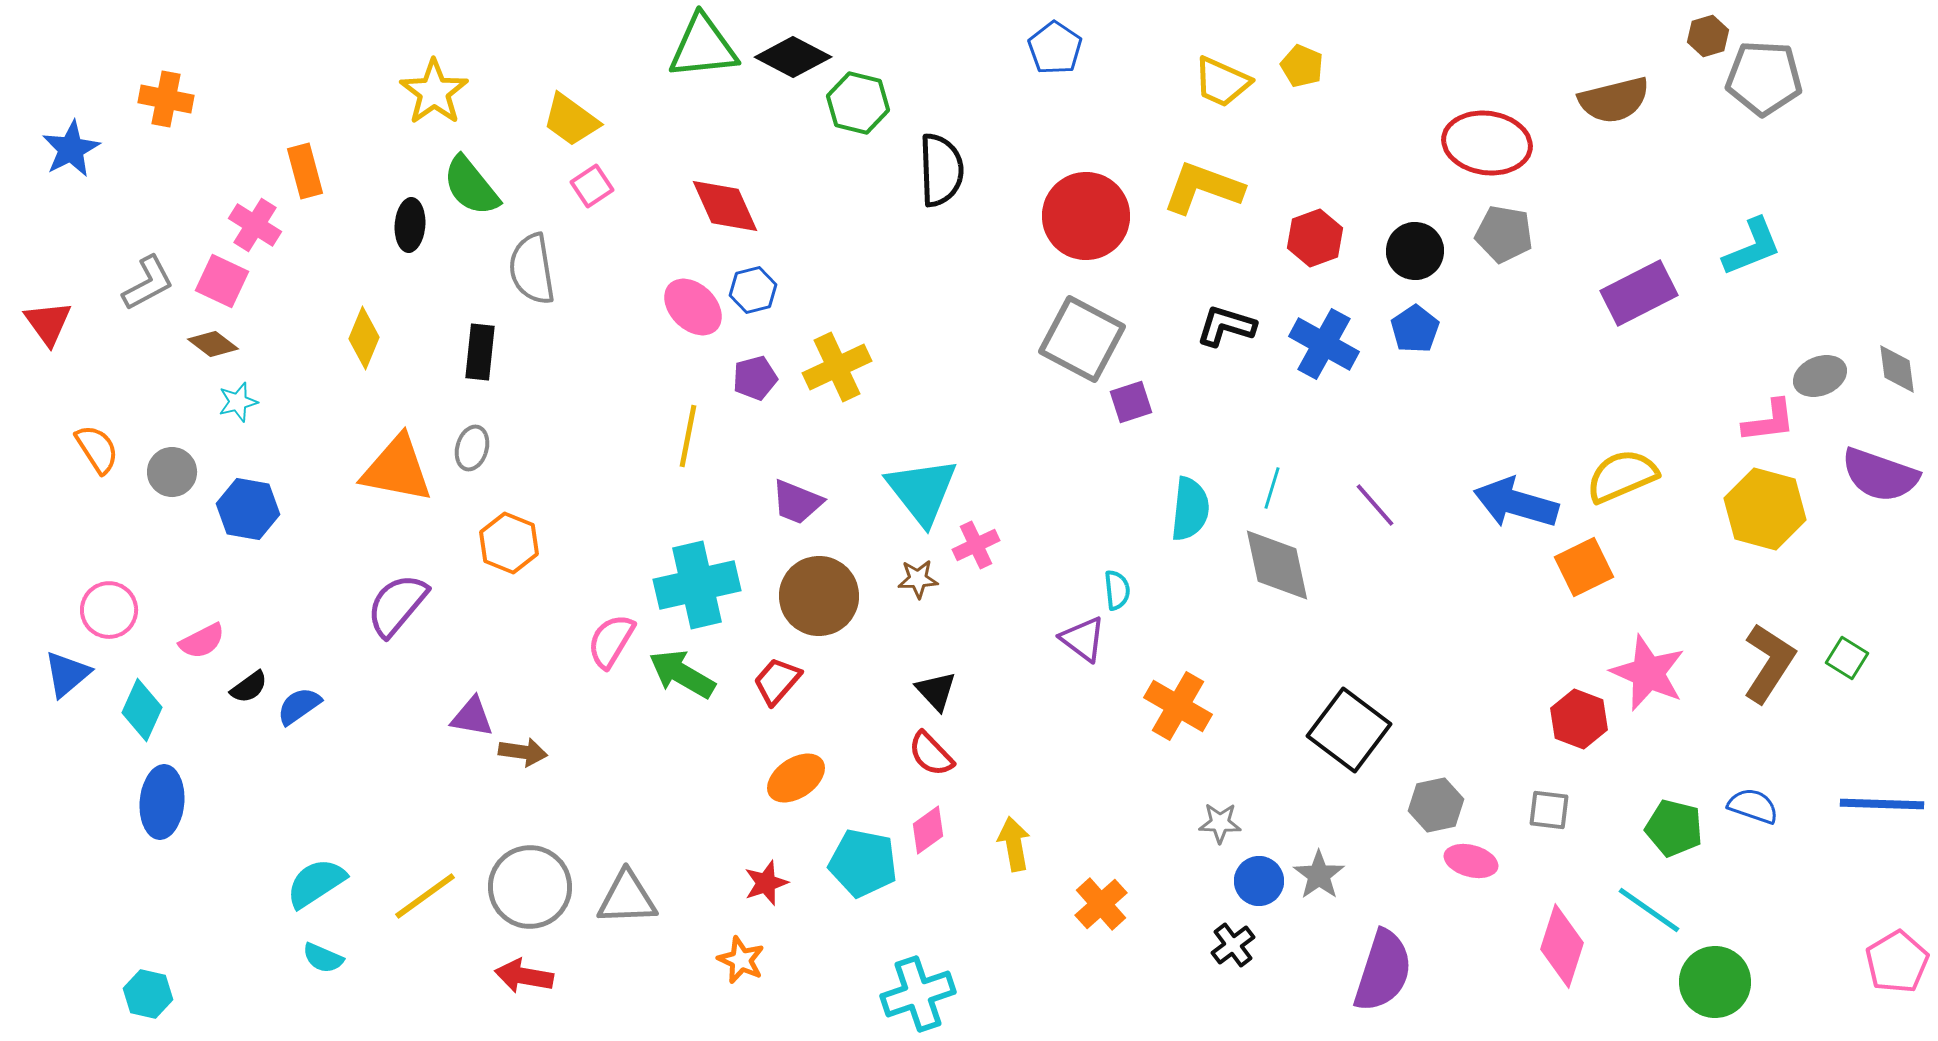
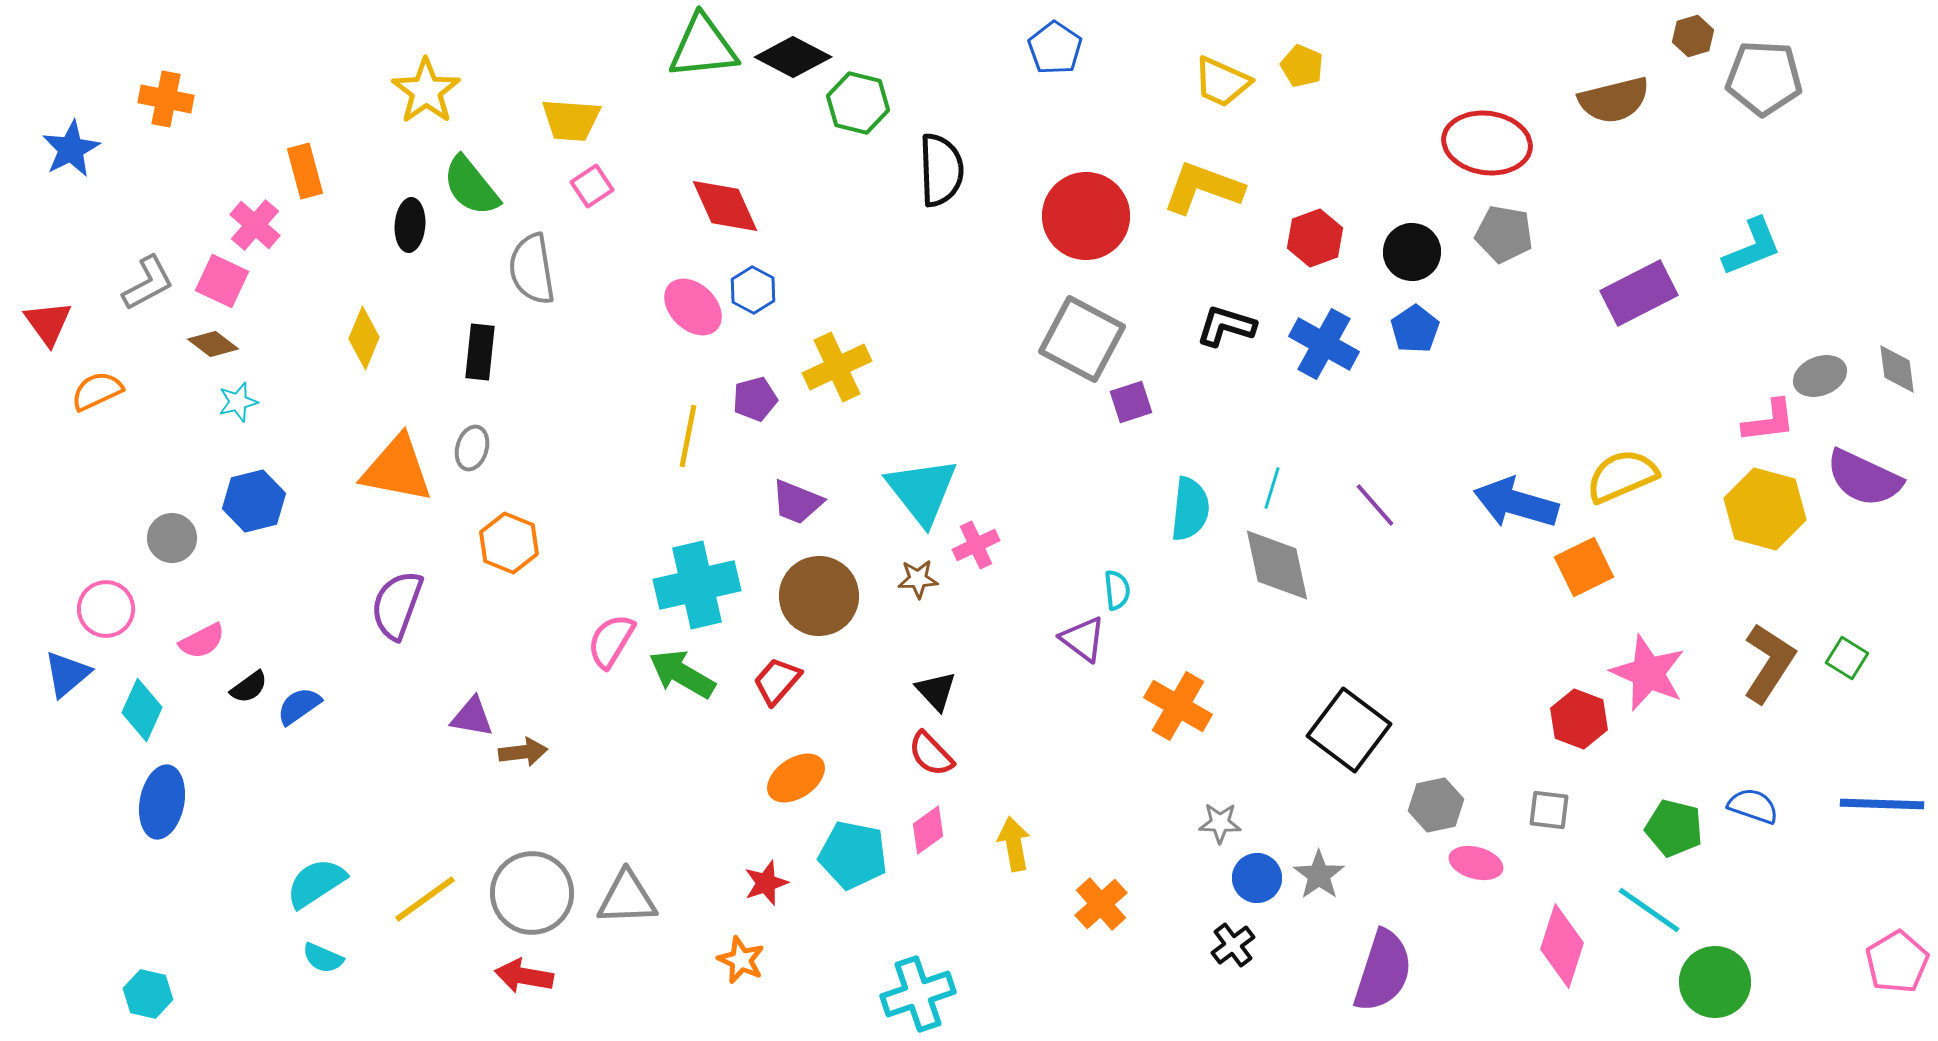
brown hexagon at (1708, 36): moved 15 px left
yellow star at (434, 92): moved 8 px left, 1 px up
yellow trapezoid at (571, 120): rotated 32 degrees counterclockwise
pink cross at (255, 225): rotated 9 degrees clockwise
black circle at (1415, 251): moved 3 px left, 1 px down
blue hexagon at (753, 290): rotated 18 degrees counterclockwise
purple pentagon at (755, 378): moved 21 px down
orange semicircle at (97, 449): moved 58 px up; rotated 82 degrees counterclockwise
gray circle at (172, 472): moved 66 px down
purple semicircle at (1880, 475): moved 16 px left, 3 px down; rotated 6 degrees clockwise
blue hexagon at (248, 509): moved 6 px right, 8 px up; rotated 24 degrees counterclockwise
purple semicircle at (397, 605): rotated 20 degrees counterclockwise
pink circle at (109, 610): moved 3 px left, 1 px up
brown arrow at (523, 752): rotated 15 degrees counterclockwise
blue ellipse at (162, 802): rotated 6 degrees clockwise
pink ellipse at (1471, 861): moved 5 px right, 2 px down
cyan pentagon at (863, 863): moved 10 px left, 8 px up
blue circle at (1259, 881): moved 2 px left, 3 px up
gray circle at (530, 887): moved 2 px right, 6 px down
yellow line at (425, 896): moved 3 px down
